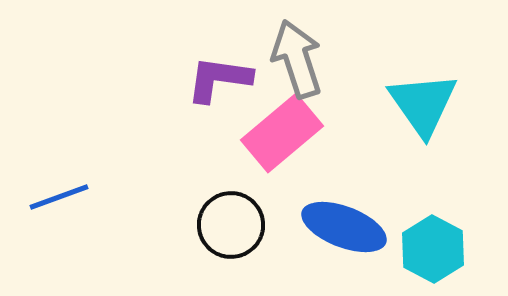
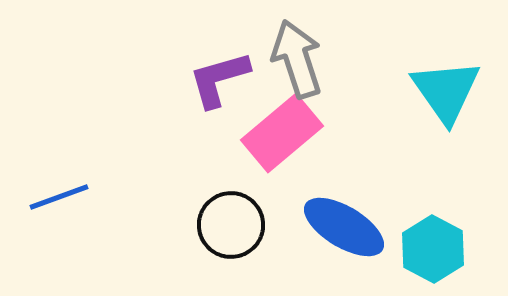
purple L-shape: rotated 24 degrees counterclockwise
cyan triangle: moved 23 px right, 13 px up
blue ellipse: rotated 10 degrees clockwise
